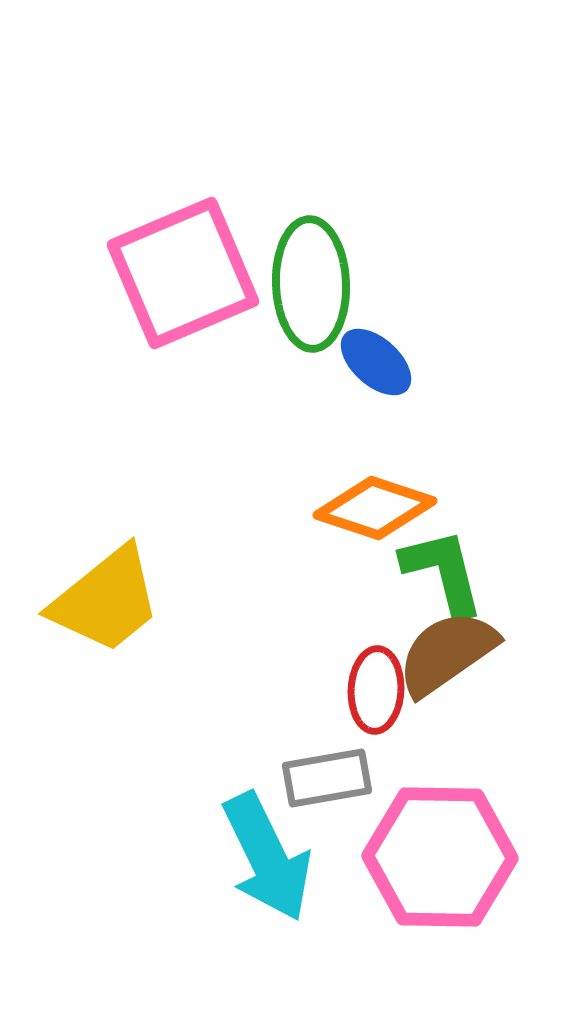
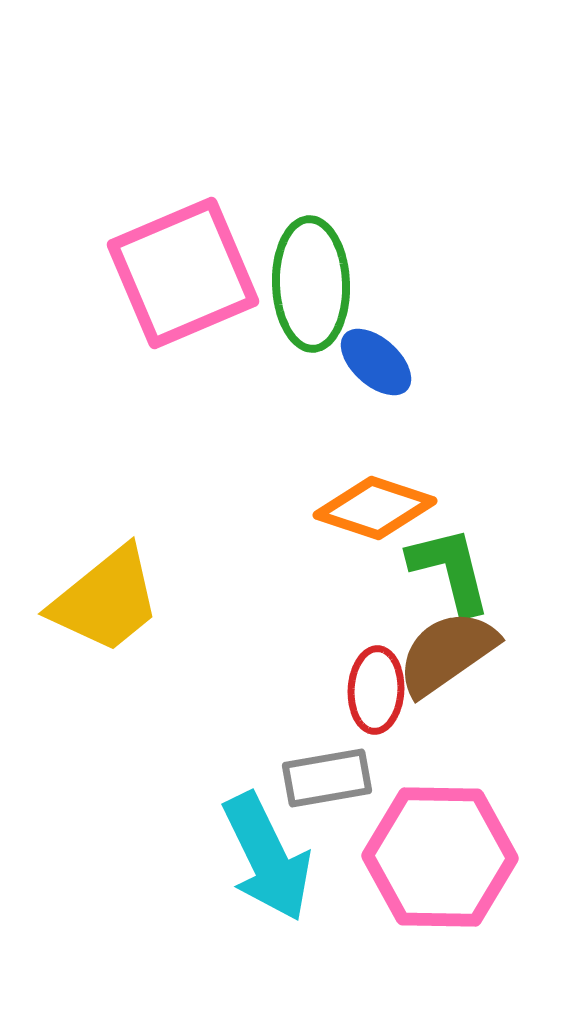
green L-shape: moved 7 px right, 2 px up
